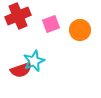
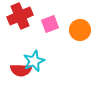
red cross: moved 2 px right
pink square: moved 1 px left
red semicircle: rotated 20 degrees clockwise
